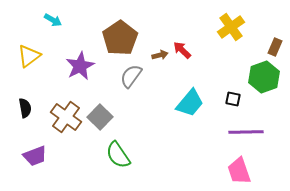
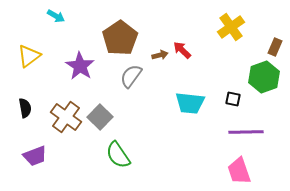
cyan arrow: moved 3 px right, 4 px up
purple star: rotated 12 degrees counterclockwise
cyan trapezoid: rotated 56 degrees clockwise
